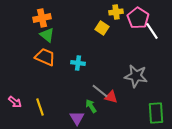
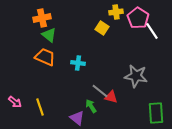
green triangle: moved 2 px right
purple triangle: rotated 21 degrees counterclockwise
